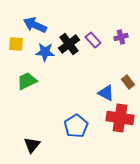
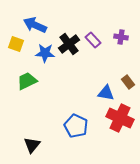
purple cross: rotated 24 degrees clockwise
yellow square: rotated 14 degrees clockwise
blue star: moved 1 px down
blue triangle: rotated 18 degrees counterclockwise
red cross: rotated 16 degrees clockwise
blue pentagon: rotated 15 degrees counterclockwise
